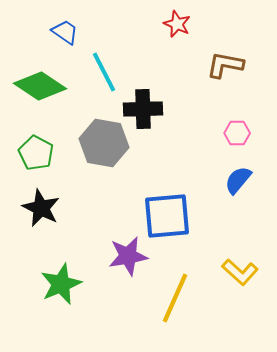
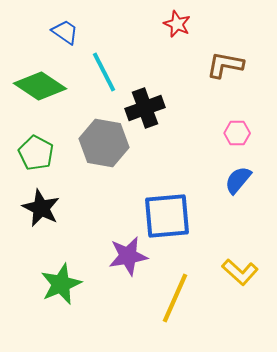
black cross: moved 2 px right, 1 px up; rotated 18 degrees counterclockwise
